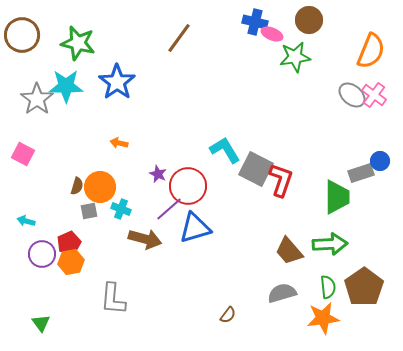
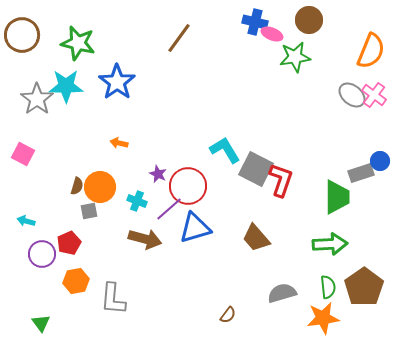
cyan cross at (121, 209): moved 16 px right, 8 px up
brown trapezoid at (289, 251): moved 33 px left, 13 px up
orange hexagon at (71, 262): moved 5 px right, 19 px down
